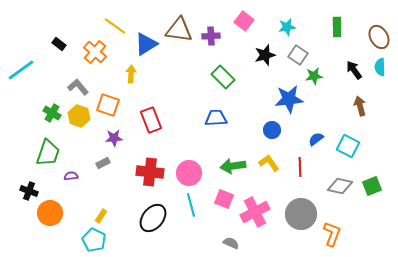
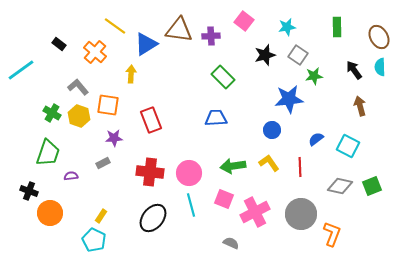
orange square at (108, 105): rotated 10 degrees counterclockwise
